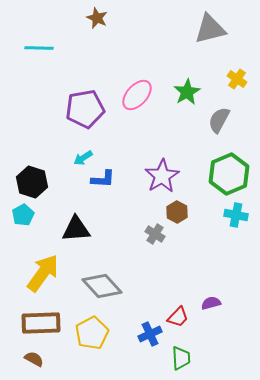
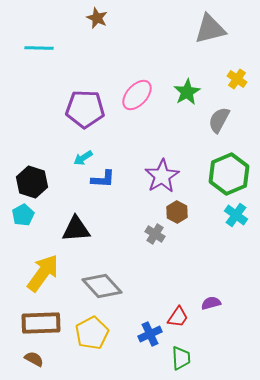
purple pentagon: rotated 12 degrees clockwise
cyan cross: rotated 25 degrees clockwise
red trapezoid: rotated 10 degrees counterclockwise
